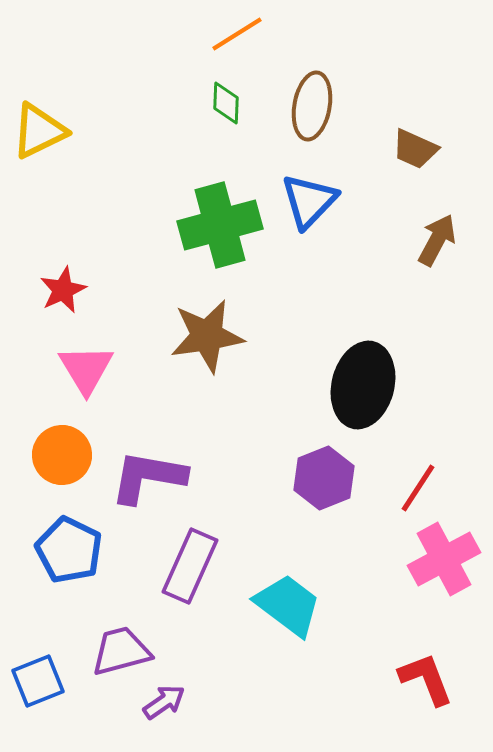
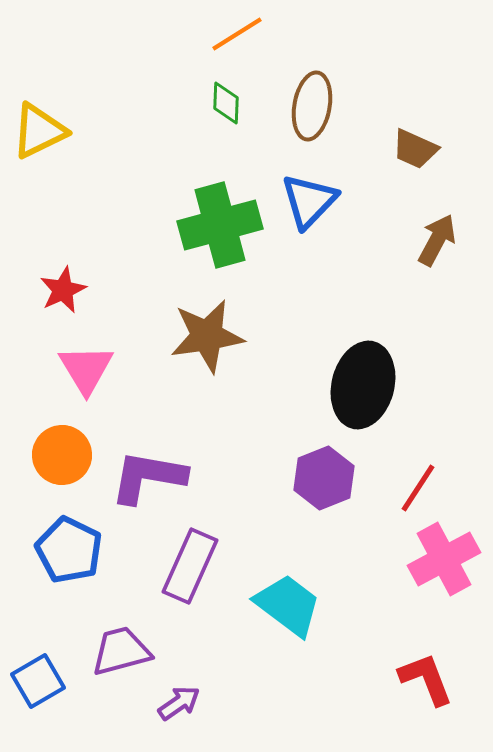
blue square: rotated 8 degrees counterclockwise
purple arrow: moved 15 px right, 1 px down
